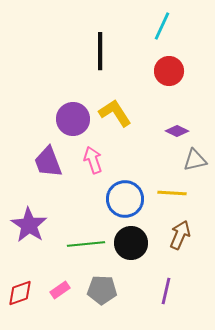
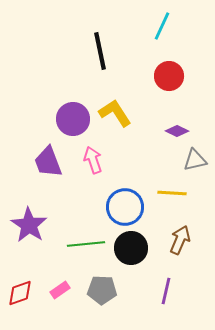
black line: rotated 12 degrees counterclockwise
red circle: moved 5 px down
blue circle: moved 8 px down
brown arrow: moved 5 px down
black circle: moved 5 px down
